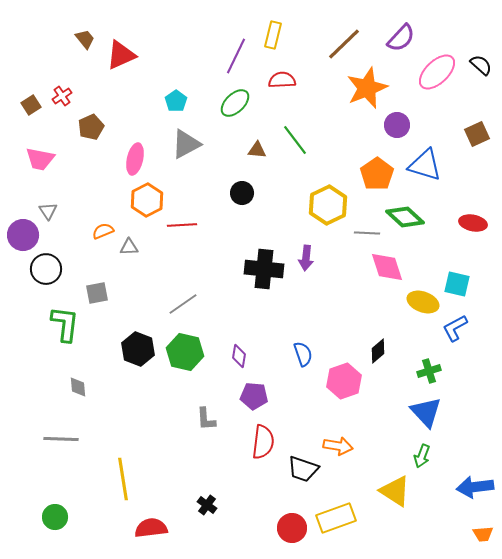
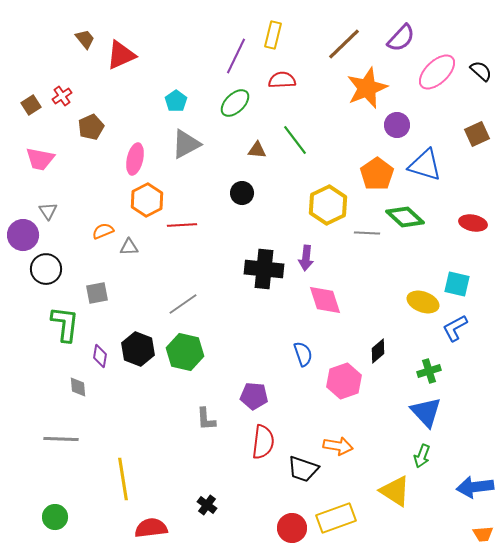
black semicircle at (481, 65): moved 6 px down
pink diamond at (387, 267): moved 62 px left, 33 px down
purple diamond at (239, 356): moved 139 px left
